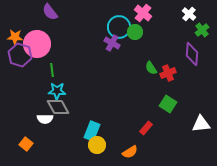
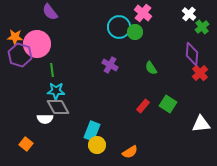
green cross: moved 3 px up
purple cross: moved 2 px left, 22 px down
red cross: moved 32 px right; rotated 21 degrees counterclockwise
cyan star: moved 1 px left
red rectangle: moved 3 px left, 22 px up
